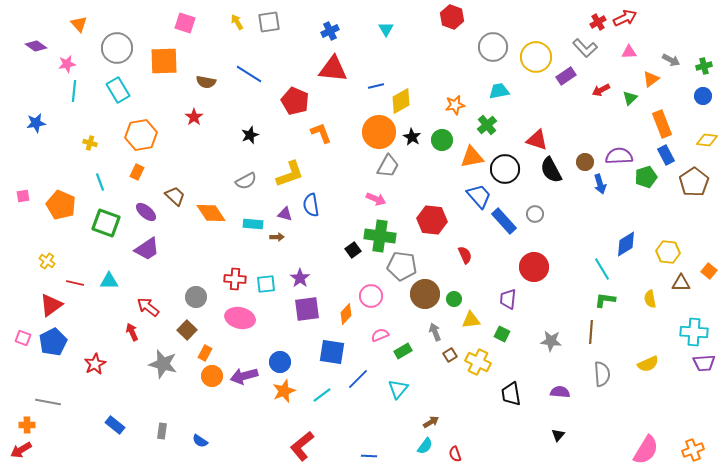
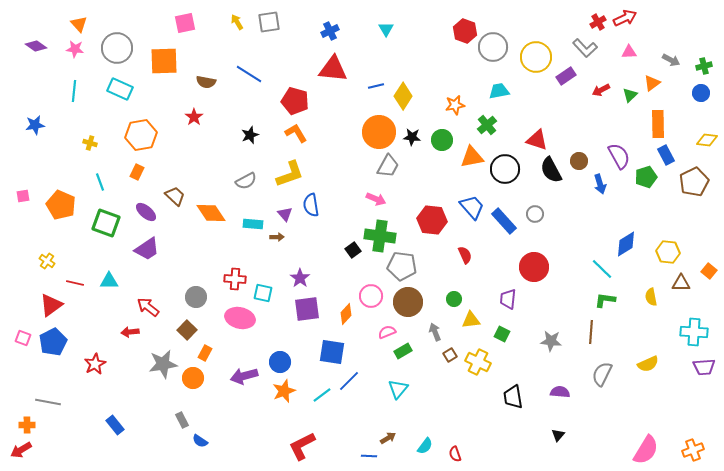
red hexagon at (452, 17): moved 13 px right, 14 px down
pink square at (185, 23): rotated 30 degrees counterclockwise
pink star at (67, 64): moved 8 px right, 15 px up; rotated 18 degrees clockwise
orange triangle at (651, 79): moved 1 px right, 4 px down
cyan rectangle at (118, 90): moved 2 px right, 1 px up; rotated 35 degrees counterclockwise
blue circle at (703, 96): moved 2 px left, 3 px up
green triangle at (630, 98): moved 3 px up
red pentagon at (295, 101): rotated 8 degrees counterclockwise
yellow diamond at (401, 101): moved 2 px right, 5 px up; rotated 28 degrees counterclockwise
blue star at (36, 123): moved 1 px left, 2 px down
orange rectangle at (662, 124): moved 4 px left; rotated 20 degrees clockwise
orange L-shape at (321, 133): moved 25 px left; rotated 10 degrees counterclockwise
black star at (412, 137): rotated 24 degrees counterclockwise
purple semicircle at (619, 156): rotated 64 degrees clockwise
brown circle at (585, 162): moved 6 px left, 1 px up
brown pentagon at (694, 182): rotated 8 degrees clockwise
blue trapezoid at (479, 196): moved 7 px left, 11 px down
purple triangle at (285, 214): rotated 35 degrees clockwise
cyan line at (602, 269): rotated 15 degrees counterclockwise
cyan square at (266, 284): moved 3 px left, 9 px down; rotated 18 degrees clockwise
brown circle at (425, 294): moved 17 px left, 8 px down
yellow semicircle at (650, 299): moved 1 px right, 2 px up
red arrow at (132, 332): moved 2 px left; rotated 72 degrees counterclockwise
pink semicircle at (380, 335): moved 7 px right, 3 px up
purple trapezoid at (704, 363): moved 4 px down
gray star at (163, 364): rotated 24 degrees counterclockwise
gray semicircle at (602, 374): rotated 150 degrees counterclockwise
orange circle at (212, 376): moved 19 px left, 2 px down
blue line at (358, 379): moved 9 px left, 2 px down
black trapezoid at (511, 394): moved 2 px right, 3 px down
brown arrow at (431, 422): moved 43 px left, 16 px down
blue rectangle at (115, 425): rotated 12 degrees clockwise
gray rectangle at (162, 431): moved 20 px right, 11 px up; rotated 35 degrees counterclockwise
red L-shape at (302, 446): rotated 12 degrees clockwise
